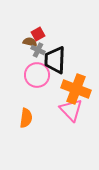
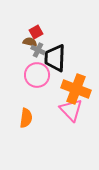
red square: moved 2 px left, 2 px up
black trapezoid: moved 2 px up
